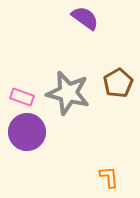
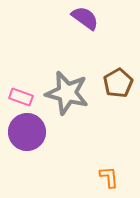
gray star: moved 1 px left
pink rectangle: moved 1 px left
